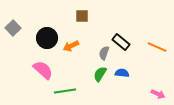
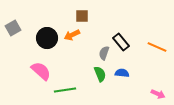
gray square: rotated 14 degrees clockwise
black rectangle: rotated 12 degrees clockwise
orange arrow: moved 1 px right, 11 px up
pink semicircle: moved 2 px left, 1 px down
green semicircle: rotated 126 degrees clockwise
green line: moved 1 px up
